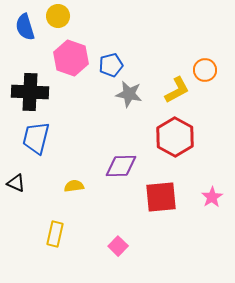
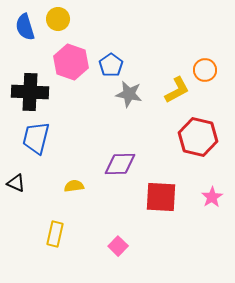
yellow circle: moved 3 px down
pink hexagon: moved 4 px down
blue pentagon: rotated 20 degrees counterclockwise
red hexagon: moved 23 px right; rotated 15 degrees counterclockwise
purple diamond: moved 1 px left, 2 px up
red square: rotated 8 degrees clockwise
